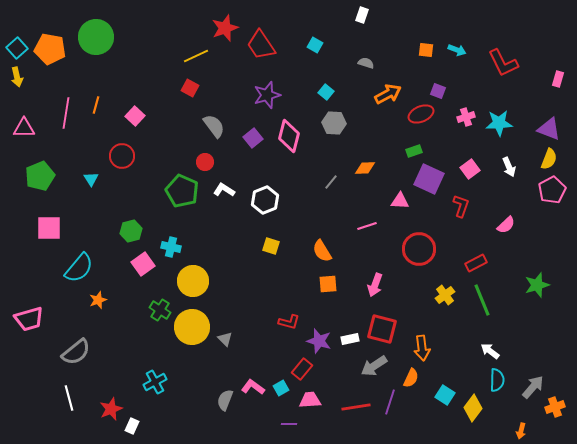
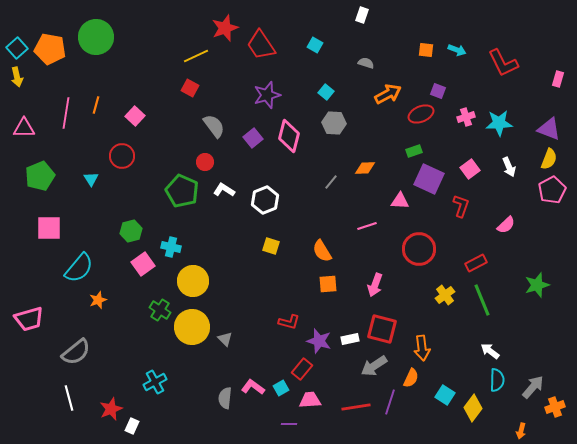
gray semicircle at (225, 400): moved 2 px up; rotated 15 degrees counterclockwise
